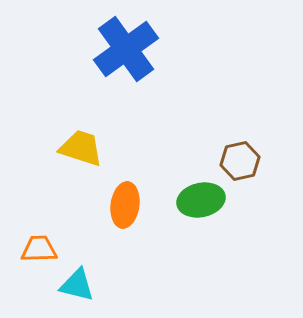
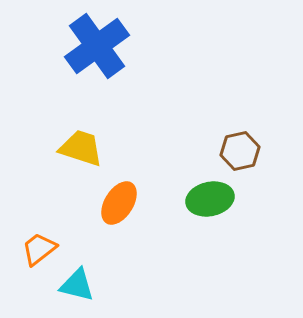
blue cross: moved 29 px left, 3 px up
brown hexagon: moved 10 px up
green ellipse: moved 9 px right, 1 px up
orange ellipse: moved 6 px left, 2 px up; rotated 24 degrees clockwise
orange trapezoid: rotated 36 degrees counterclockwise
